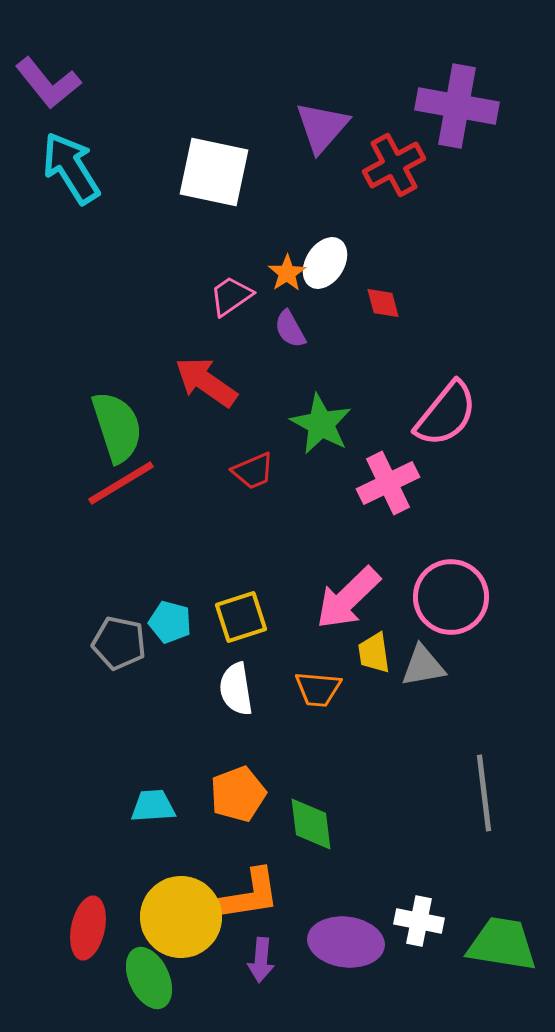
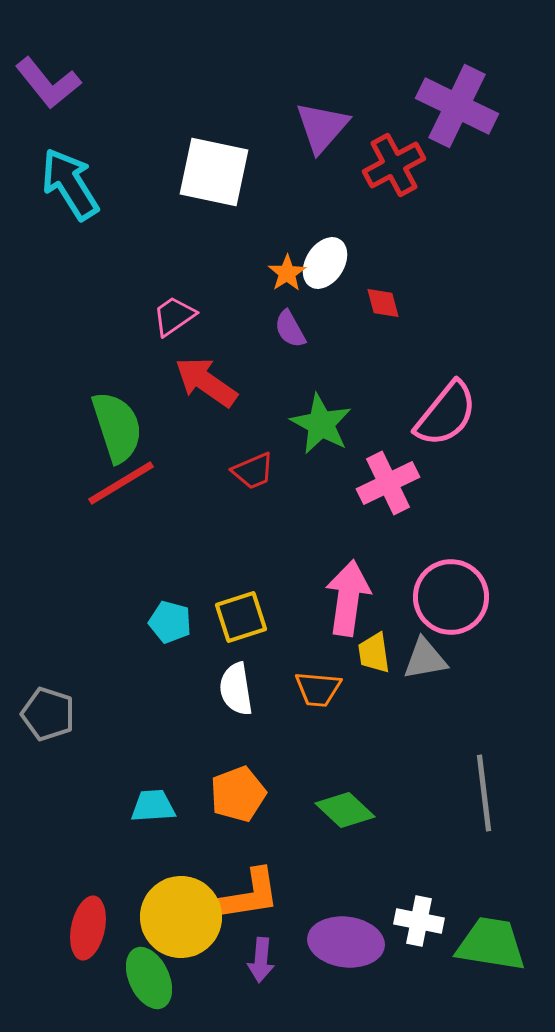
purple cross: rotated 16 degrees clockwise
cyan arrow: moved 1 px left, 16 px down
pink trapezoid: moved 57 px left, 20 px down
pink arrow: rotated 142 degrees clockwise
gray pentagon: moved 71 px left, 71 px down; rotated 6 degrees clockwise
gray triangle: moved 2 px right, 7 px up
green diamond: moved 34 px right, 14 px up; rotated 40 degrees counterclockwise
green trapezoid: moved 11 px left
